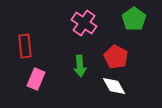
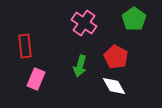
green arrow: rotated 20 degrees clockwise
